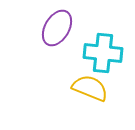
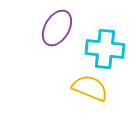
cyan cross: moved 2 px right, 4 px up
